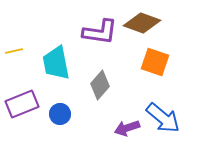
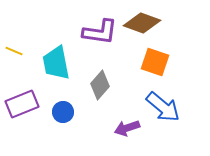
yellow line: rotated 36 degrees clockwise
blue circle: moved 3 px right, 2 px up
blue arrow: moved 11 px up
